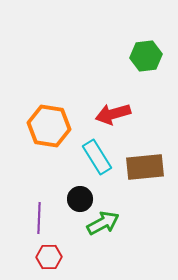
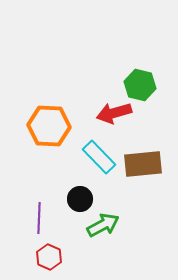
green hexagon: moved 6 px left, 29 px down; rotated 20 degrees clockwise
red arrow: moved 1 px right, 1 px up
orange hexagon: rotated 6 degrees counterclockwise
cyan rectangle: moved 2 px right; rotated 12 degrees counterclockwise
brown rectangle: moved 2 px left, 3 px up
green arrow: moved 2 px down
red hexagon: rotated 25 degrees clockwise
